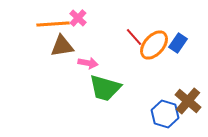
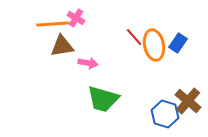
pink cross: moved 2 px left; rotated 12 degrees counterclockwise
orange ellipse: rotated 52 degrees counterclockwise
green trapezoid: moved 2 px left, 11 px down
